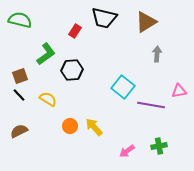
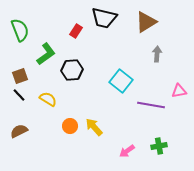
green semicircle: moved 10 px down; rotated 55 degrees clockwise
red rectangle: moved 1 px right
cyan square: moved 2 px left, 6 px up
